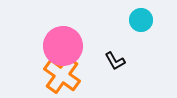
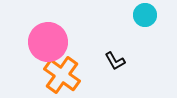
cyan circle: moved 4 px right, 5 px up
pink circle: moved 15 px left, 4 px up
